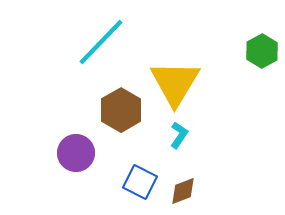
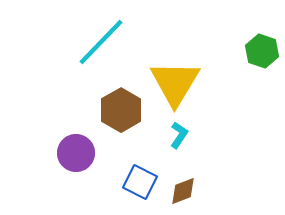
green hexagon: rotated 12 degrees counterclockwise
